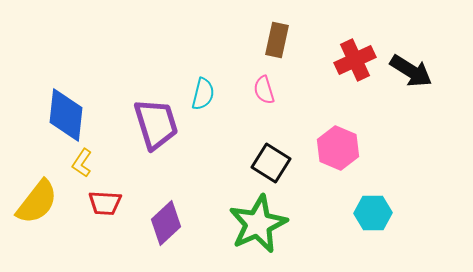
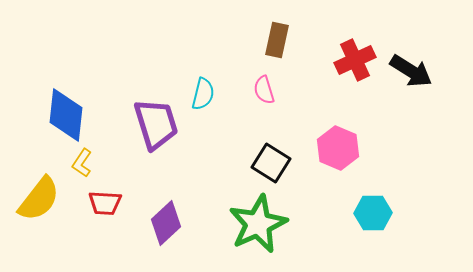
yellow semicircle: moved 2 px right, 3 px up
